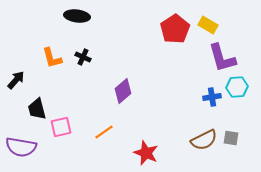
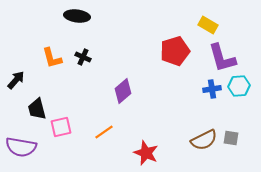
red pentagon: moved 22 px down; rotated 16 degrees clockwise
cyan hexagon: moved 2 px right, 1 px up
blue cross: moved 8 px up
